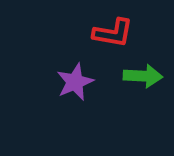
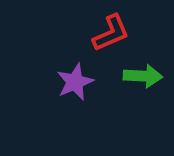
red L-shape: moved 2 px left; rotated 33 degrees counterclockwise
